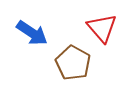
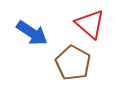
red triangle: moved 12 px left, 4 px up; rotated 8 degrees counterclockwise
